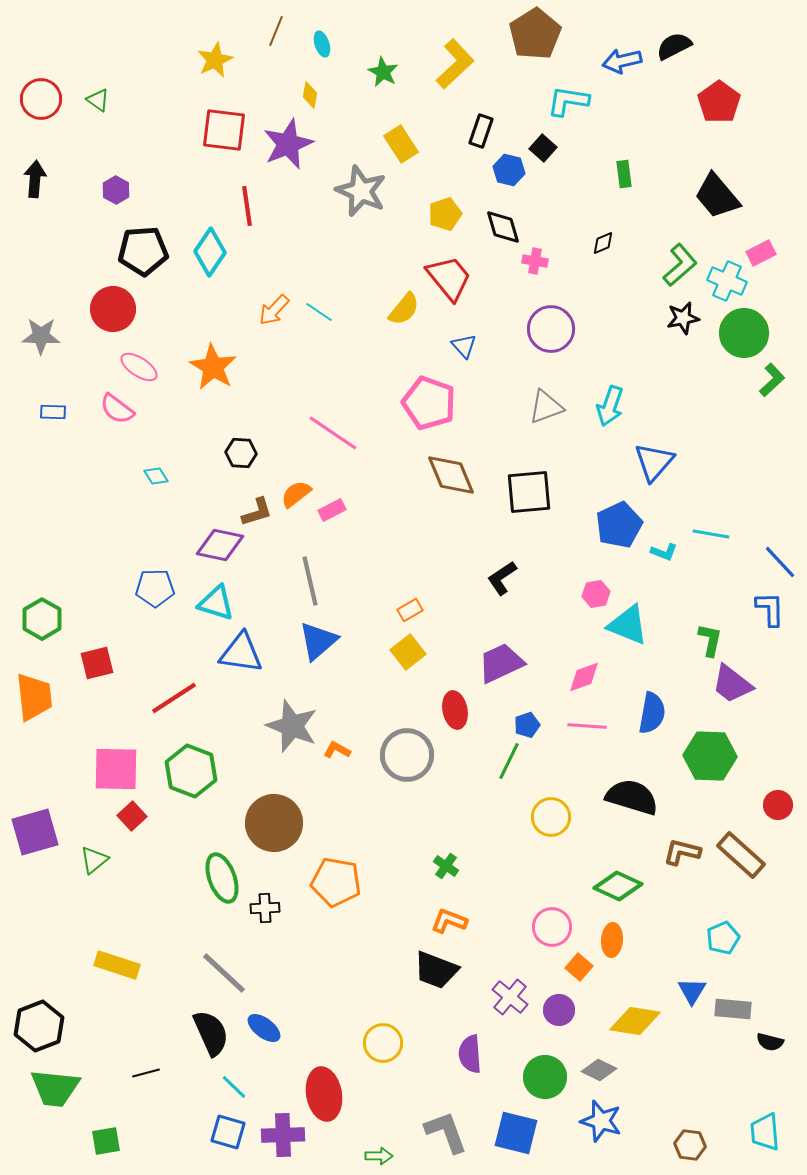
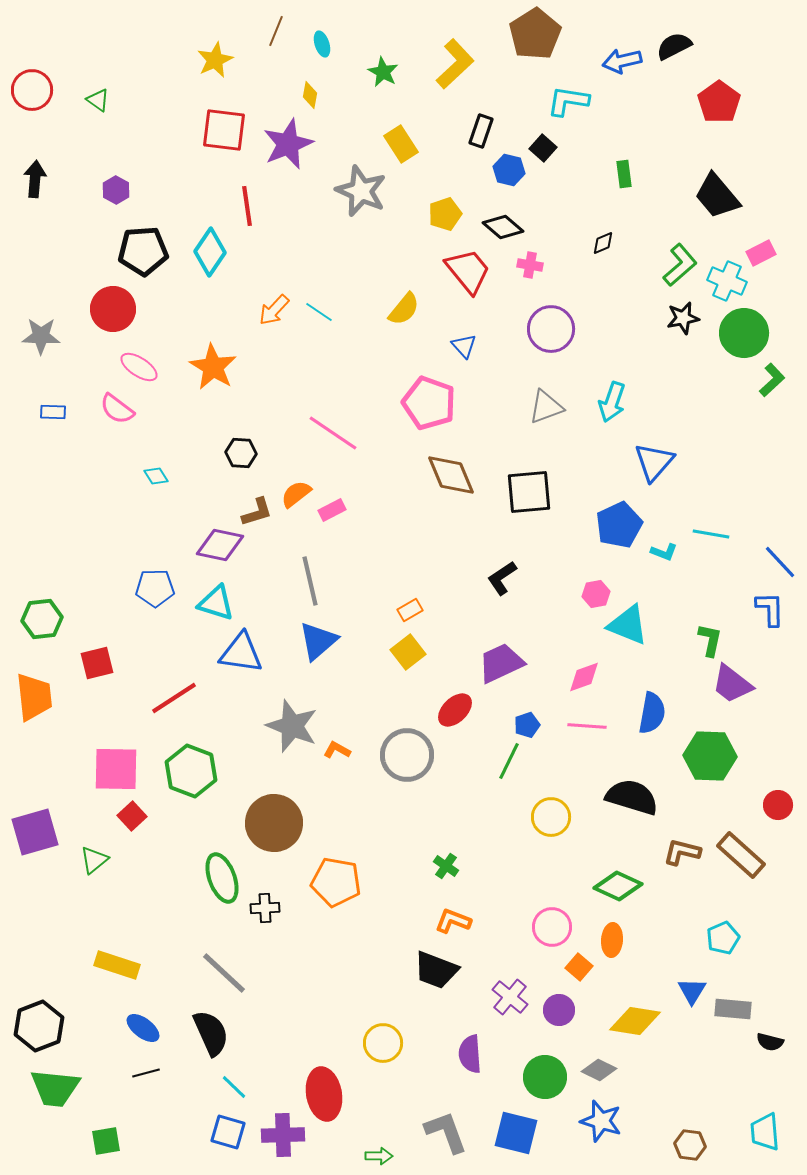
red circle at (41, 99): moved 9 px left, 9 px up
black diamond at (503, 227): rotated 33 degrees counterclockwise
pink cross at (535, 261): moved 5 px left, 4 px down
red trapezoid at (449, 278): moved 19 px right, 7 px up
cyan arrow at (610, 406): moved 2 px right, 4 px up
green hexagon at (42, 619): rotated 24 degrees clockwise
red ellipse at (455, 710): rotated 57 degrees clockwise
orange L-shape at (449, 921): moved 4 px right
blue ellipse at (264, 1028): moved 121 px left
